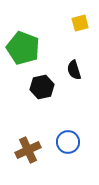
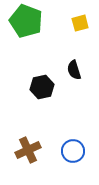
green pentagon: moved 3 px right, 27 px up
blue circle: moved 5 px right, 9 px down
